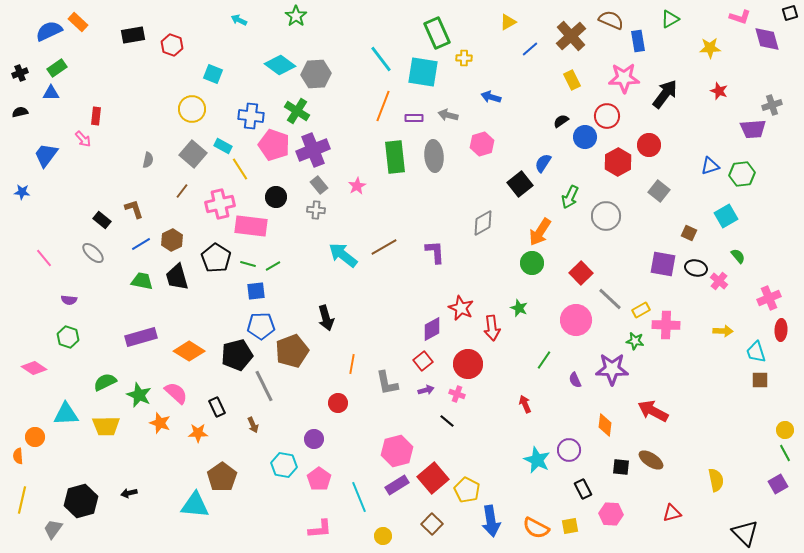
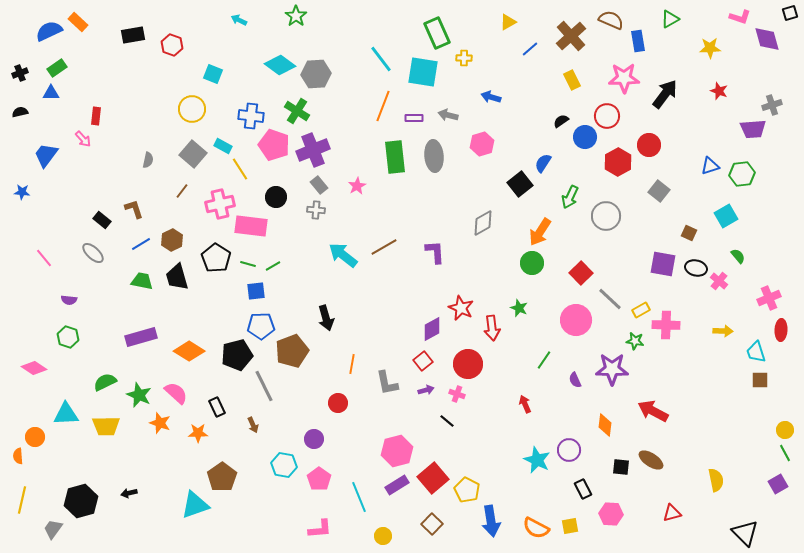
cyan triangle at (195, 505): rotated 24 degrees counterclockwise
